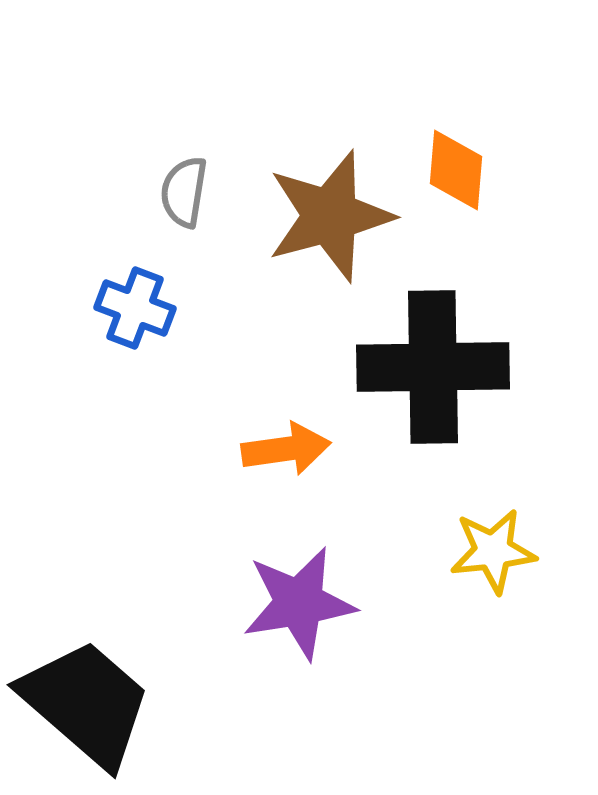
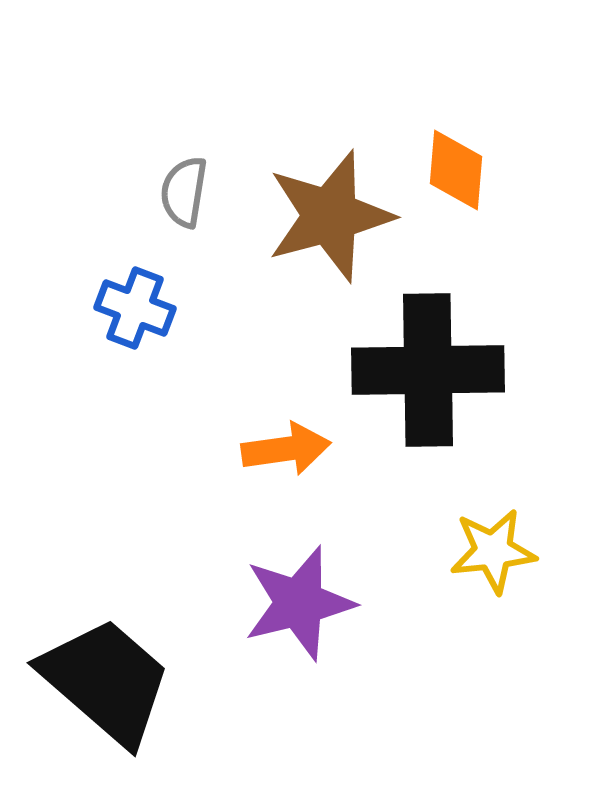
black cross: moved 5 px left, 3 px down
purple star: rotated 5 degrees counterclockwise
black trapezoid: moved 20 px right, 22 px up
